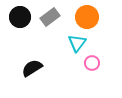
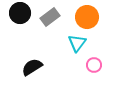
black circle: moved 4 px up
pink circle: moved 2 px right, 2 px down
black semicircle: moved 1 px up
